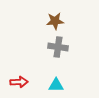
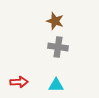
brown star: rotated 24 degrees clockwise
